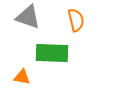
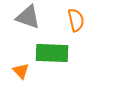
orange triangle: moved 1 px left, 6 px up; rotated 36 degrees clockwise
